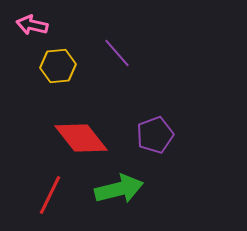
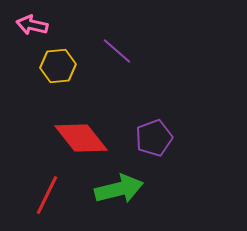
purple line: moved 2 px up; rotated 8 degrees counterclockwise
purple pentagon: moved 1 px left, 3 px down
red line: moved 3 px left
